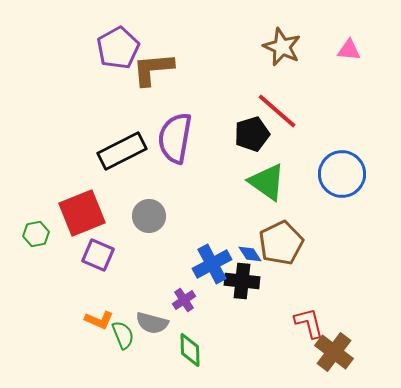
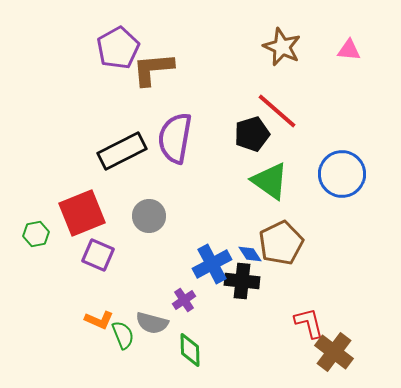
green triangle: moved 3 px right, 1 px up
